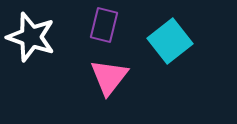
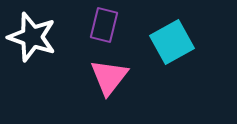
white star: moved 1 px right
cyan square: moved 2 px right, 1 px down; rotated 9 degrees clockwise
